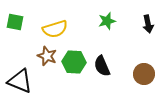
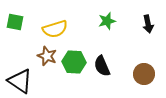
black triangle: rotated 12 degrees clockwise
